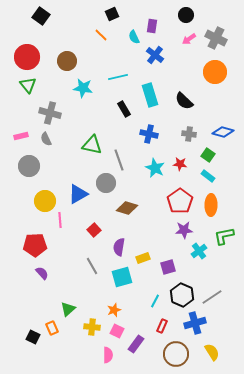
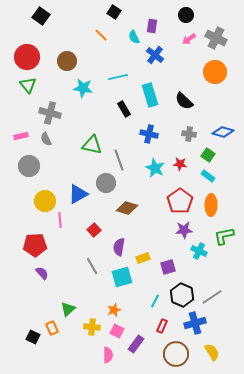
black square at (112, 14): moved 2 px right, 2 px up; rotated 32 degrees counterclockwise
cyan cross at (199, 251): rotated 28 degrees counterclockwise
